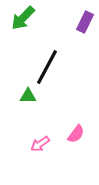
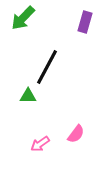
purple rectangle: rotated 10 degrees counterclockwise
